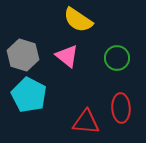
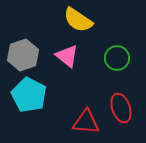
gray hexagon: rotated 24 degrees clockwise
red ellipse: rotated 16 degrees counterclockwise
